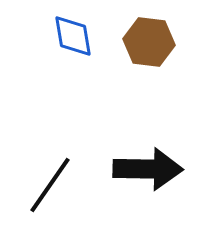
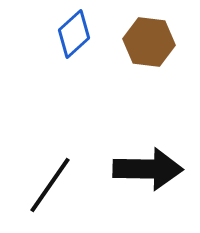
blue diamond: moved 1 px right, 2 px up; rotated 57 degrees clockwise
